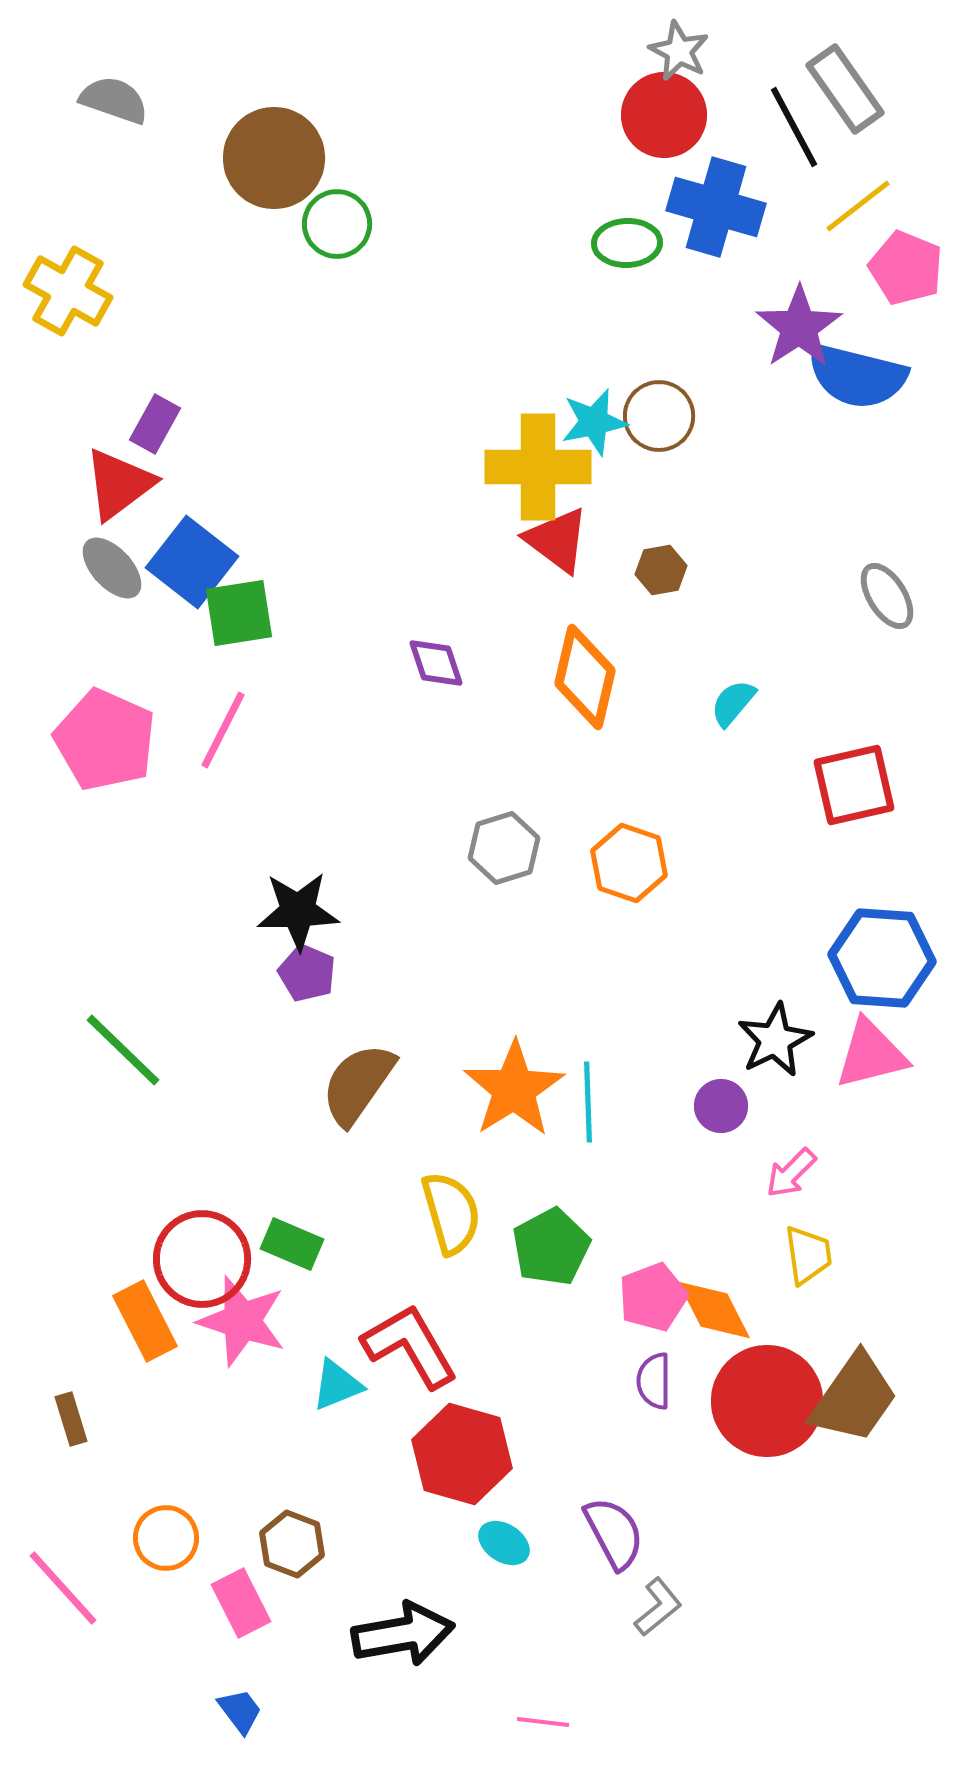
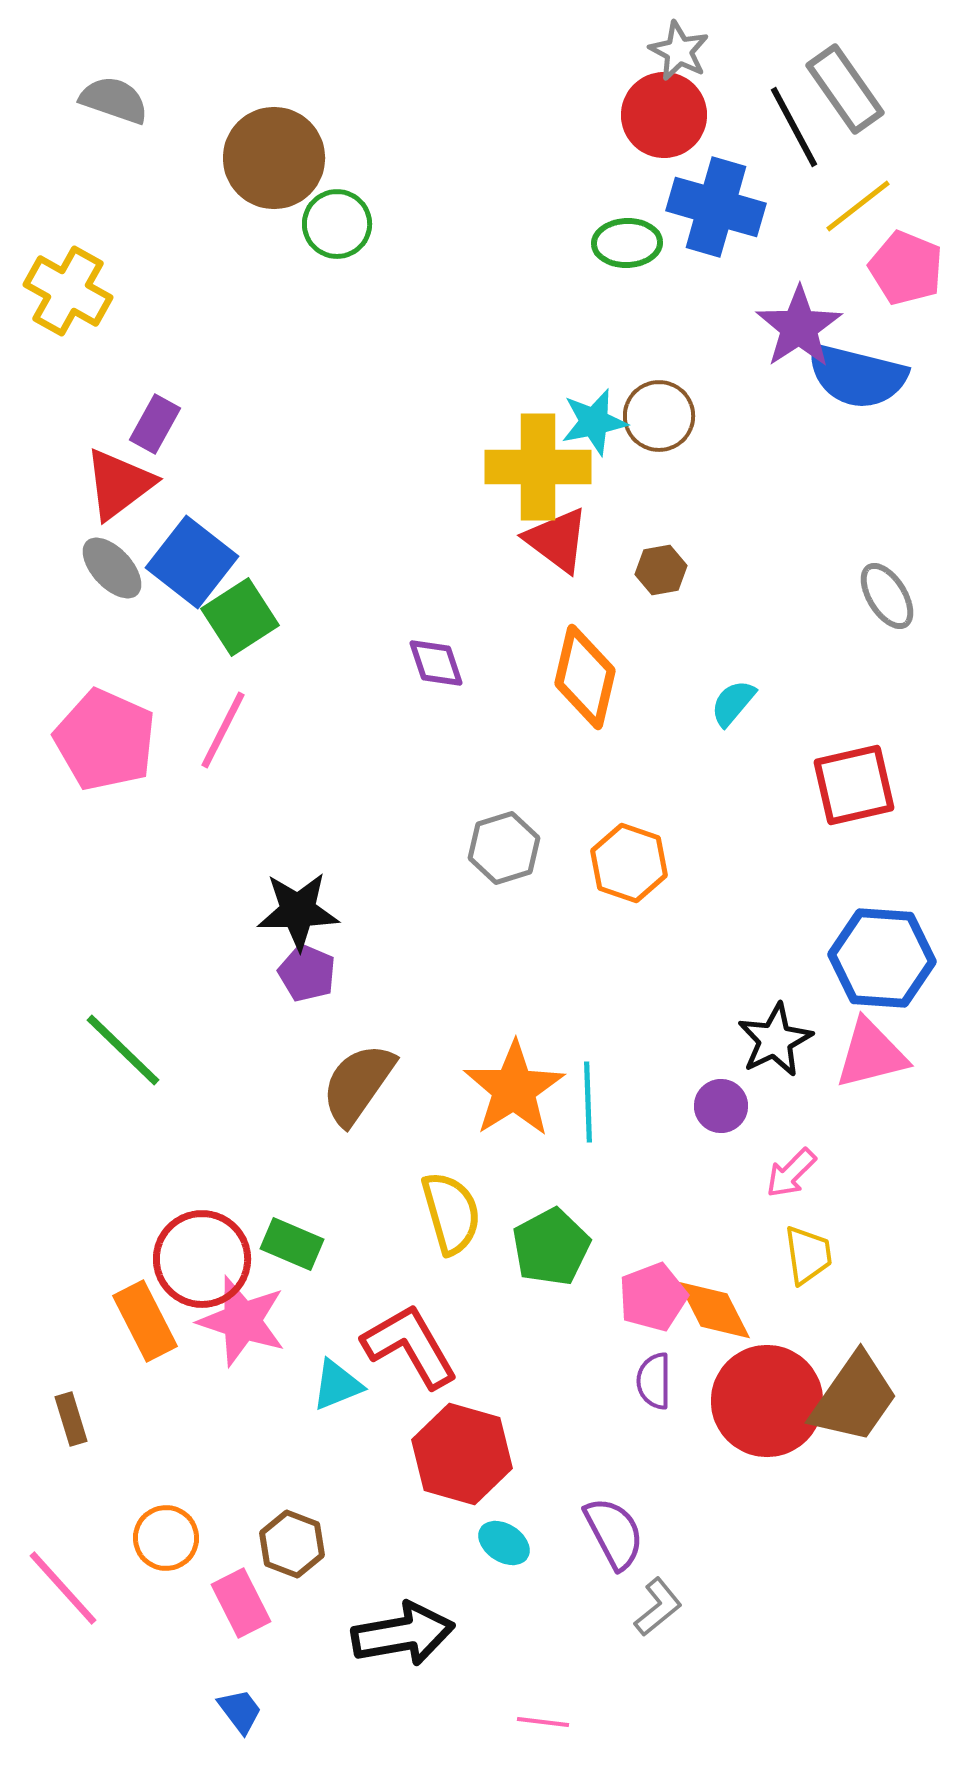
green square at (239, 613): moved 1 px right, 4 px down; rotated 24 degrees counterclockwise
